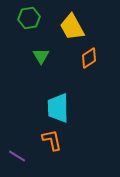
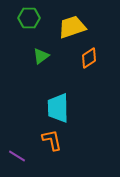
green hexagon: rotated 10 degrees clockwise
yellow trapezoid: rotated 100 degrees clockwise
green triangle: rotated 24 degrees clockwise
